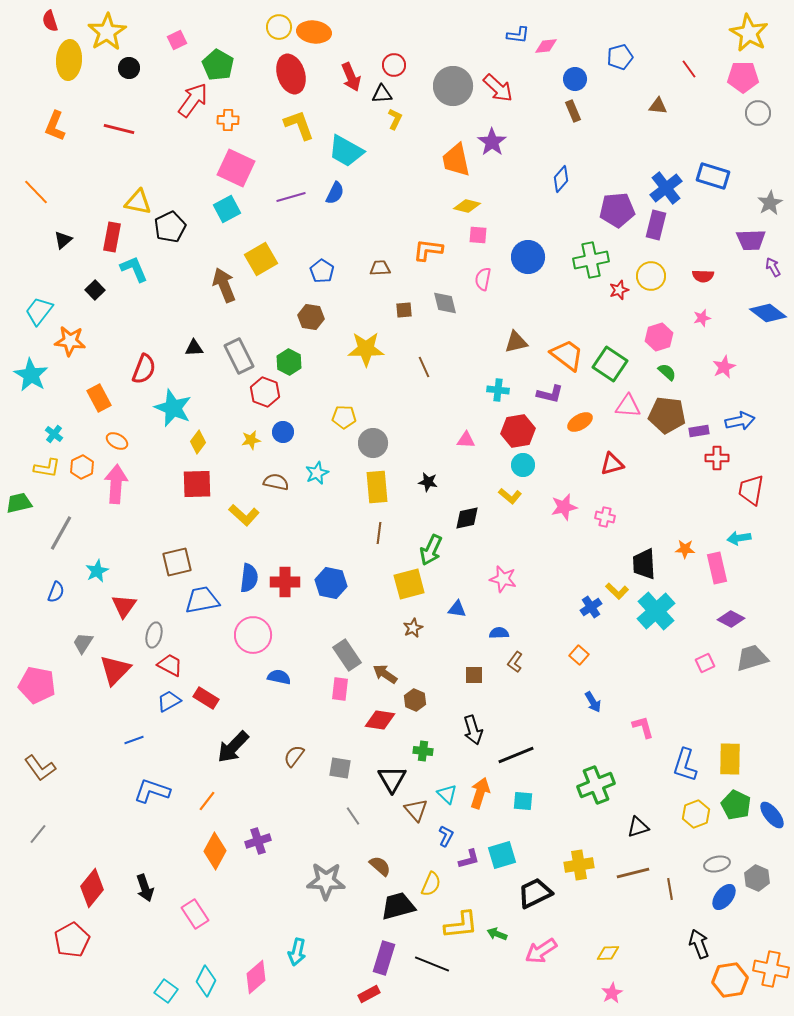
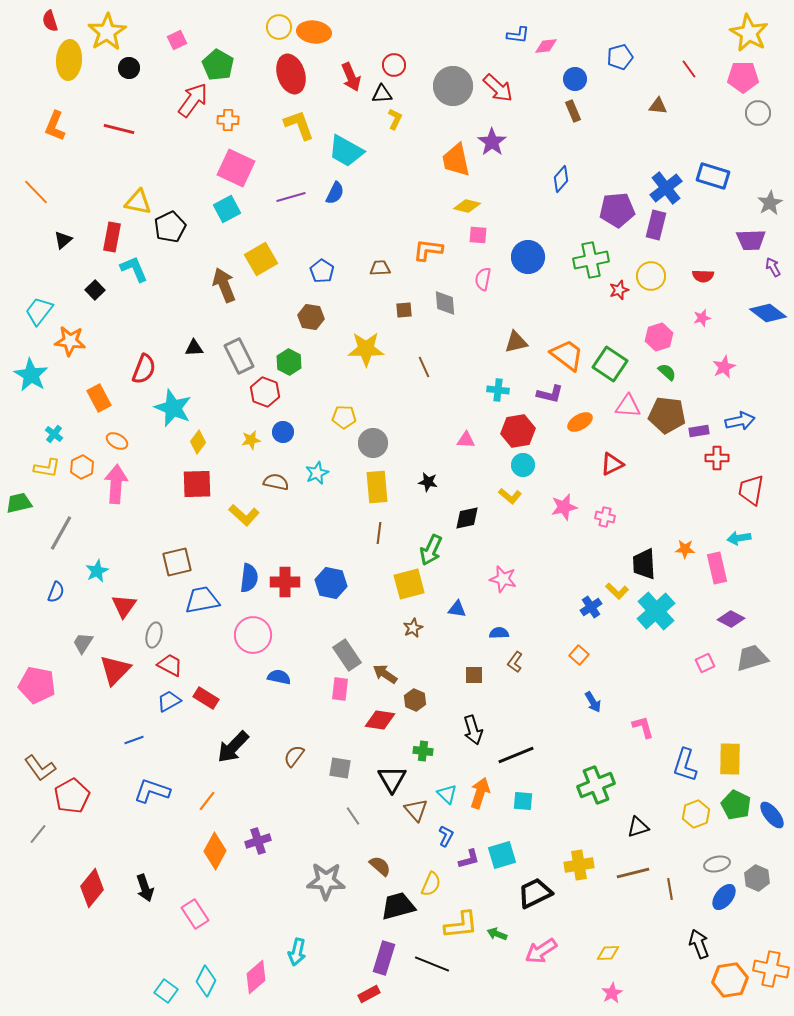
gray diamond at (445, 303): rotated 8 degrees clockwise
red triangle at (612, 464): rotated 10 degrees counterclockwise
red pentagon at (72, 940): moved 144 px up
